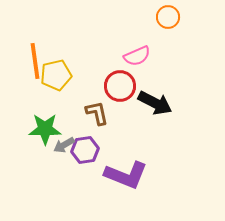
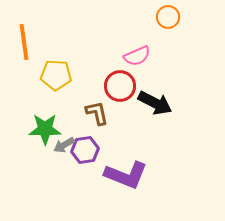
orange line: moved 11 px left, 19 px up
yellow pentagon: rotated 16 degrees clockwise
